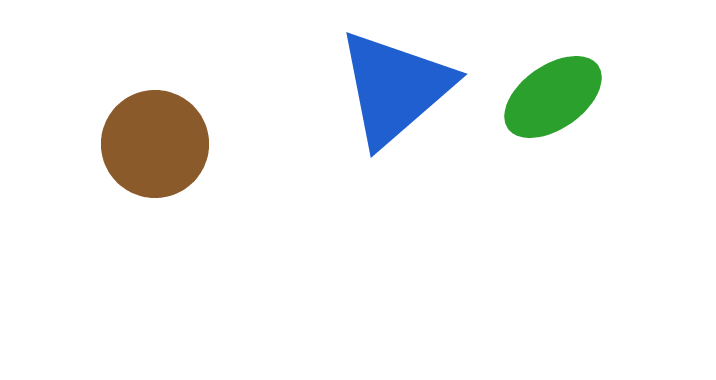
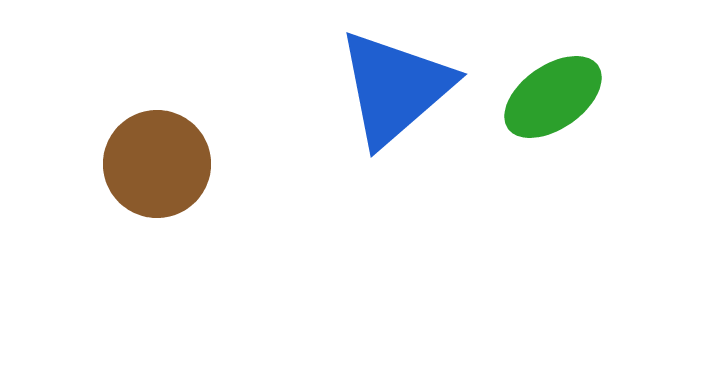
brown circle: moved 2 px right, 20 px down
